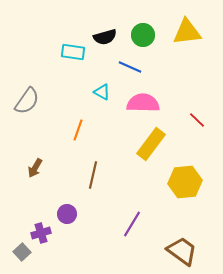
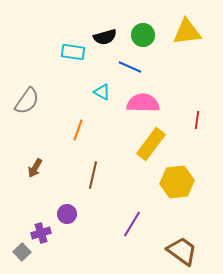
red line: rotated 54 degrees clockwise
yellow hexagon: moved 8 px left
